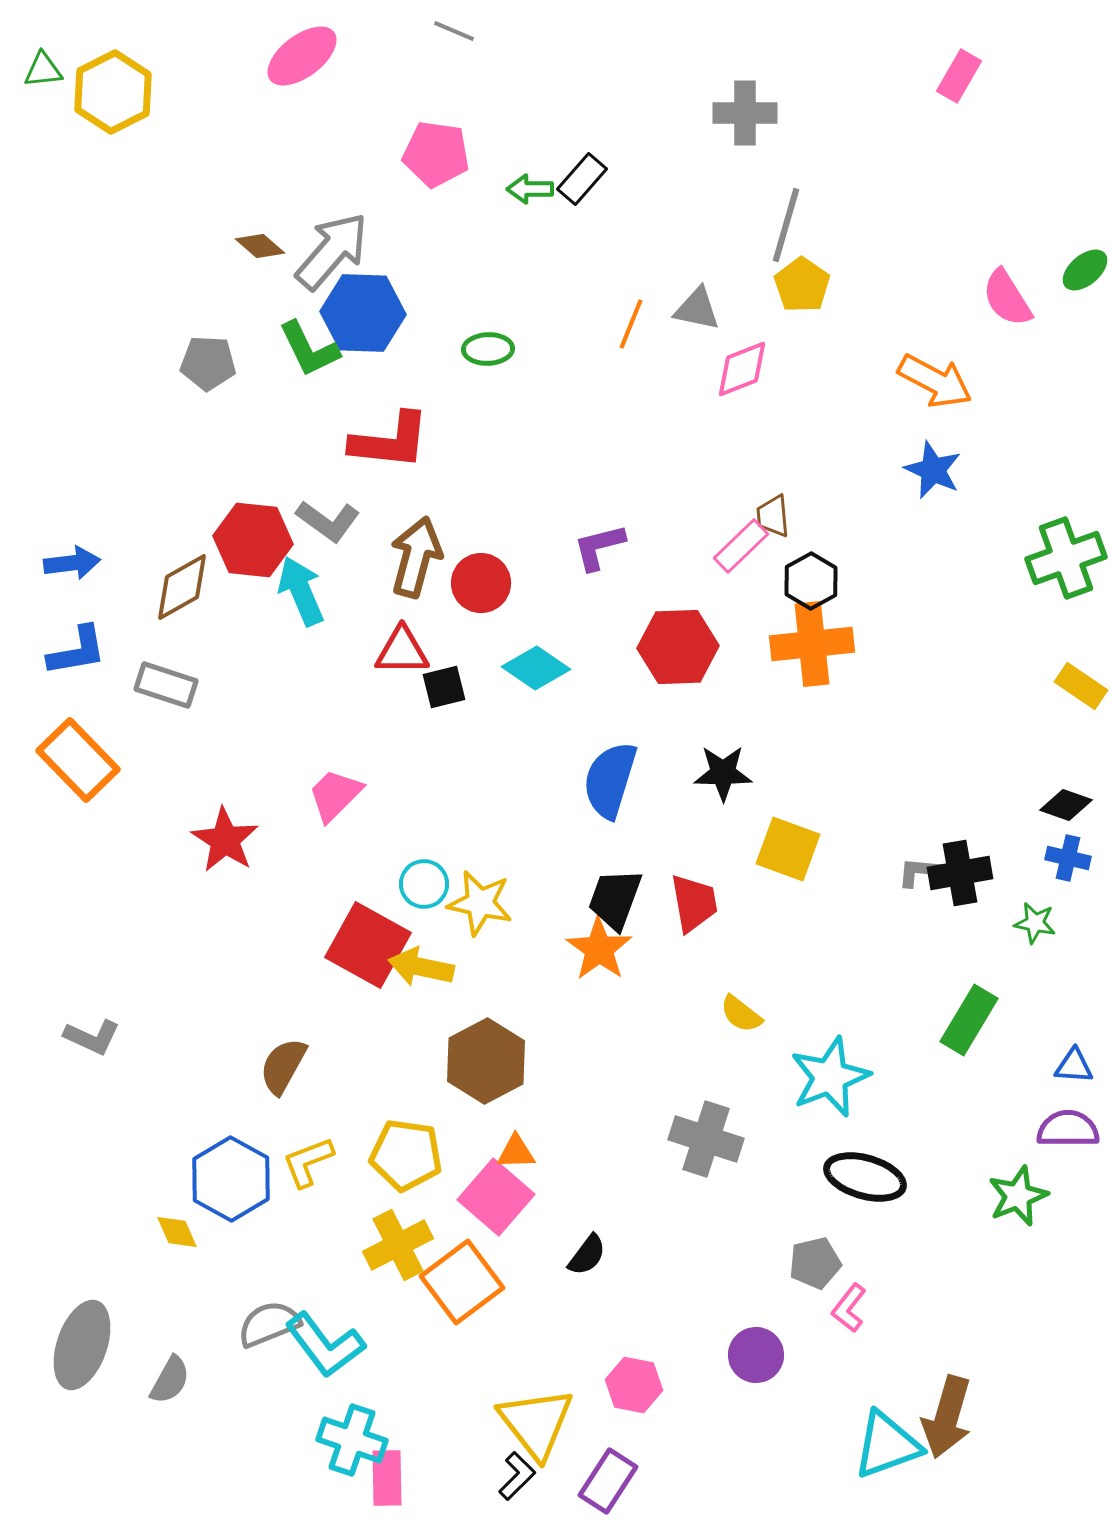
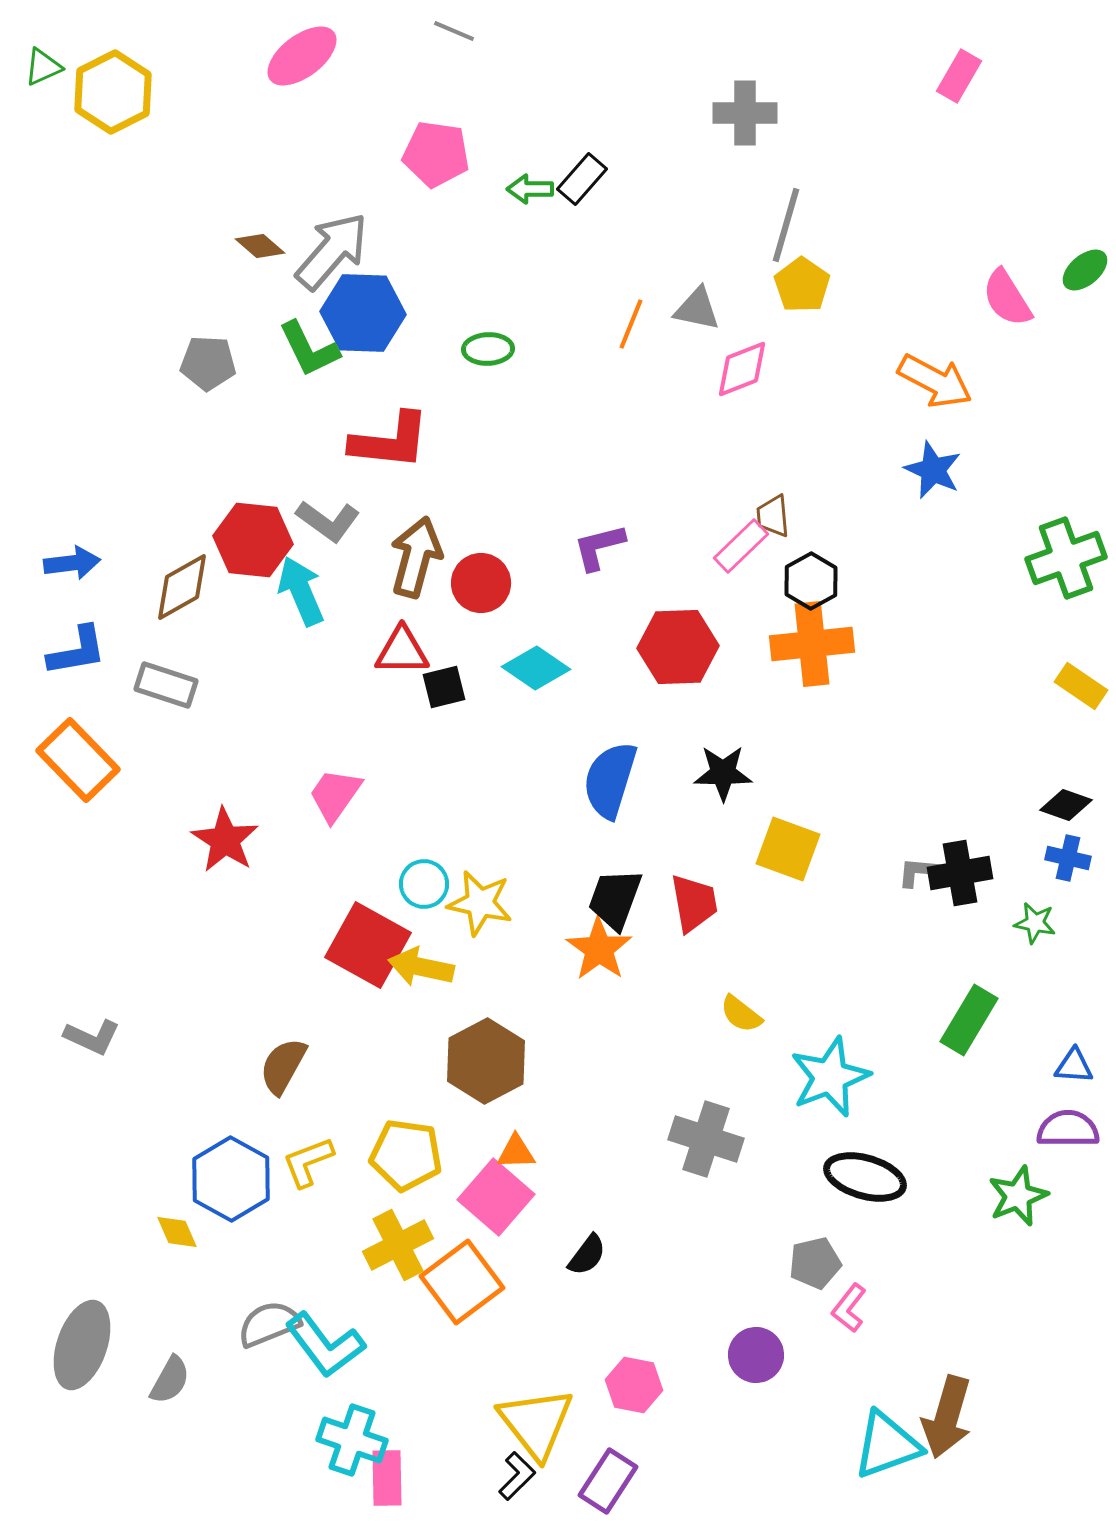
green triangle at (43, 70): moved 3 px up; rotated 18 degrees counterclockwise
pink trapezoid at (335, 795): rotated 10 degrees counterclockwise
